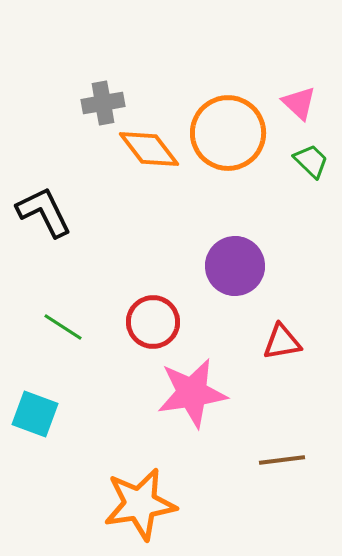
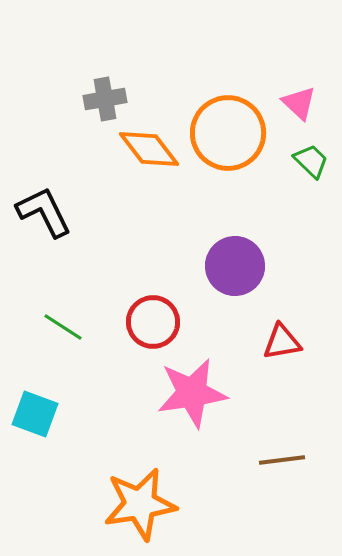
gray cross: moved 2 px right, 4 px up
